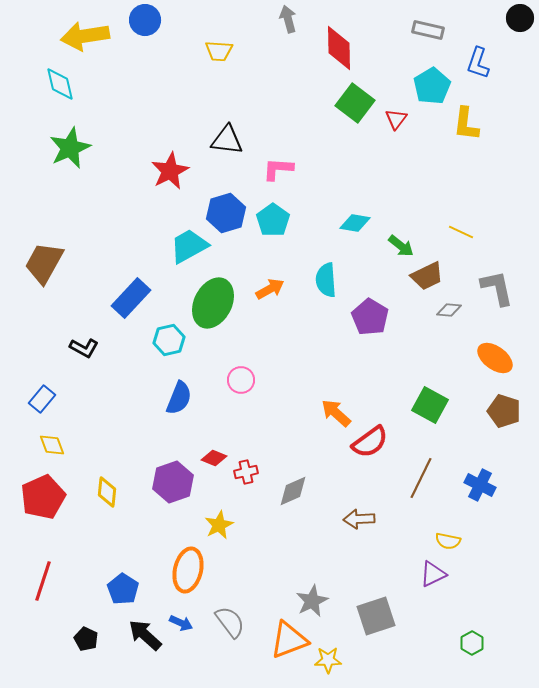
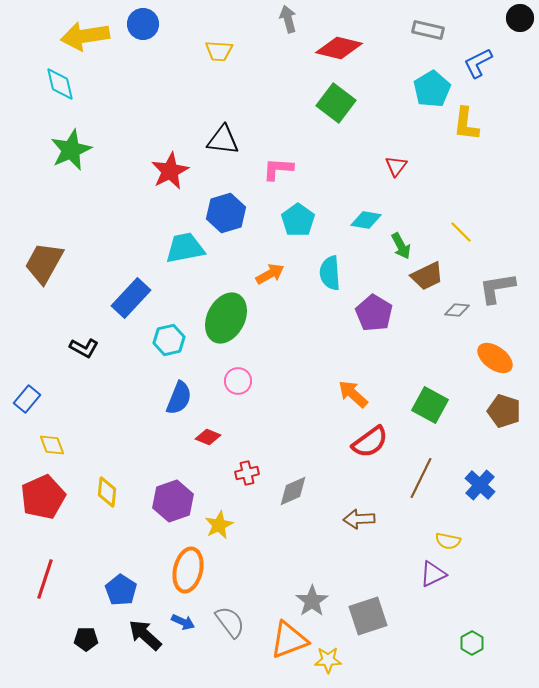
blue circle at (145, 20): moved 2 px left, 4 px down
red diamond at (339, 48): rotated 75 degrees counterclockwise
blue L-shape at (478, 63): rotated 44 degrees clockwise
cyan pentagon at (432, 86): moved 3 px down
green square at (355, 103): moved 19 px left
red triangle at (396, 119): moved 47 px down
black triangle at (227, 140): moved 4 px left
green star at (70, 148): moved 1 px right, 2 px down
cyan pentagon at (273, 220): moved 25 px right
cyan diamond at (355, 223): moved 11 px right, 3 px up
yellow line at (461, 232): rotated 20 degrees clockwise
cyan trapezoid at (189, 246): moved 4 px left, 2 px down; rotated 18 degrees clockwise
green arrow at (401, 246): rotated 24 degrees clockwise
cyan semicircle at (326, 280): moved 4 px right, 7 px up
gray L-shape at (497, 288): rotated 87 degrees counterclockwise
orange arrow at (270, 289): moved 15 px up
green ellipse at (213, 303): moved 13 px right, 15 px down
gray diamond at (449, 310): moved 8 px right
purple pentagon at (370, 317): moved 4 px right, 4 px up
pink circle at (241, 380): moved 3 px left, 1 px down
blue rectangle at (42, 399): moved 15 px left
orange arrow at (336, 413): moved 17 px right, 19 px up
red diamond at (214, 458): moved 6 px left, 21 px up
red cross at (246, 472): moved 1 px right, 1 px down
purple hexagon at (173, 482): moved 19 px down
blue cross at (480, 485): rotated 16 degrees clockwise
red line at (43, 581): moved 2 px right, 2 px up
blue pentagon at (123, 589): moved 2 px left, 1 px down
gray star at (312, 601): rotated 8 degrees counterclockwise
gray square at (376, 616): moved 8 px left
blue arrow at (181, 623): moved 2 px right, 1 px up
black pentagon at (86, 639): rotated 25 degrees counterclockwise
